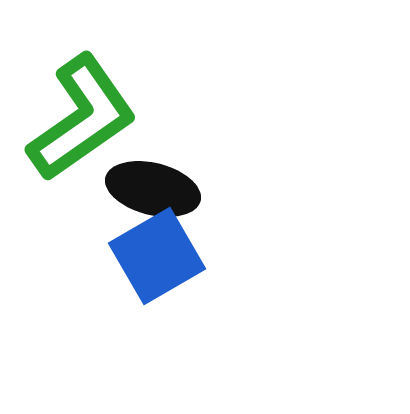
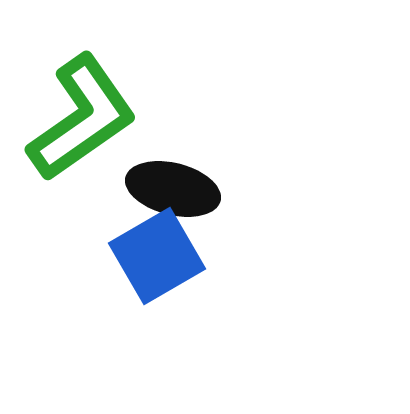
black ellipse: moved 20 px right
